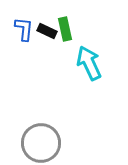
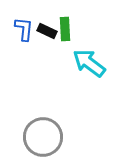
green rectangle: rotated 10 degrees clockwise
cyan arrow: rotated 28 degrees counterclockwise
gray circle: moved 2 px right, 6 px up
